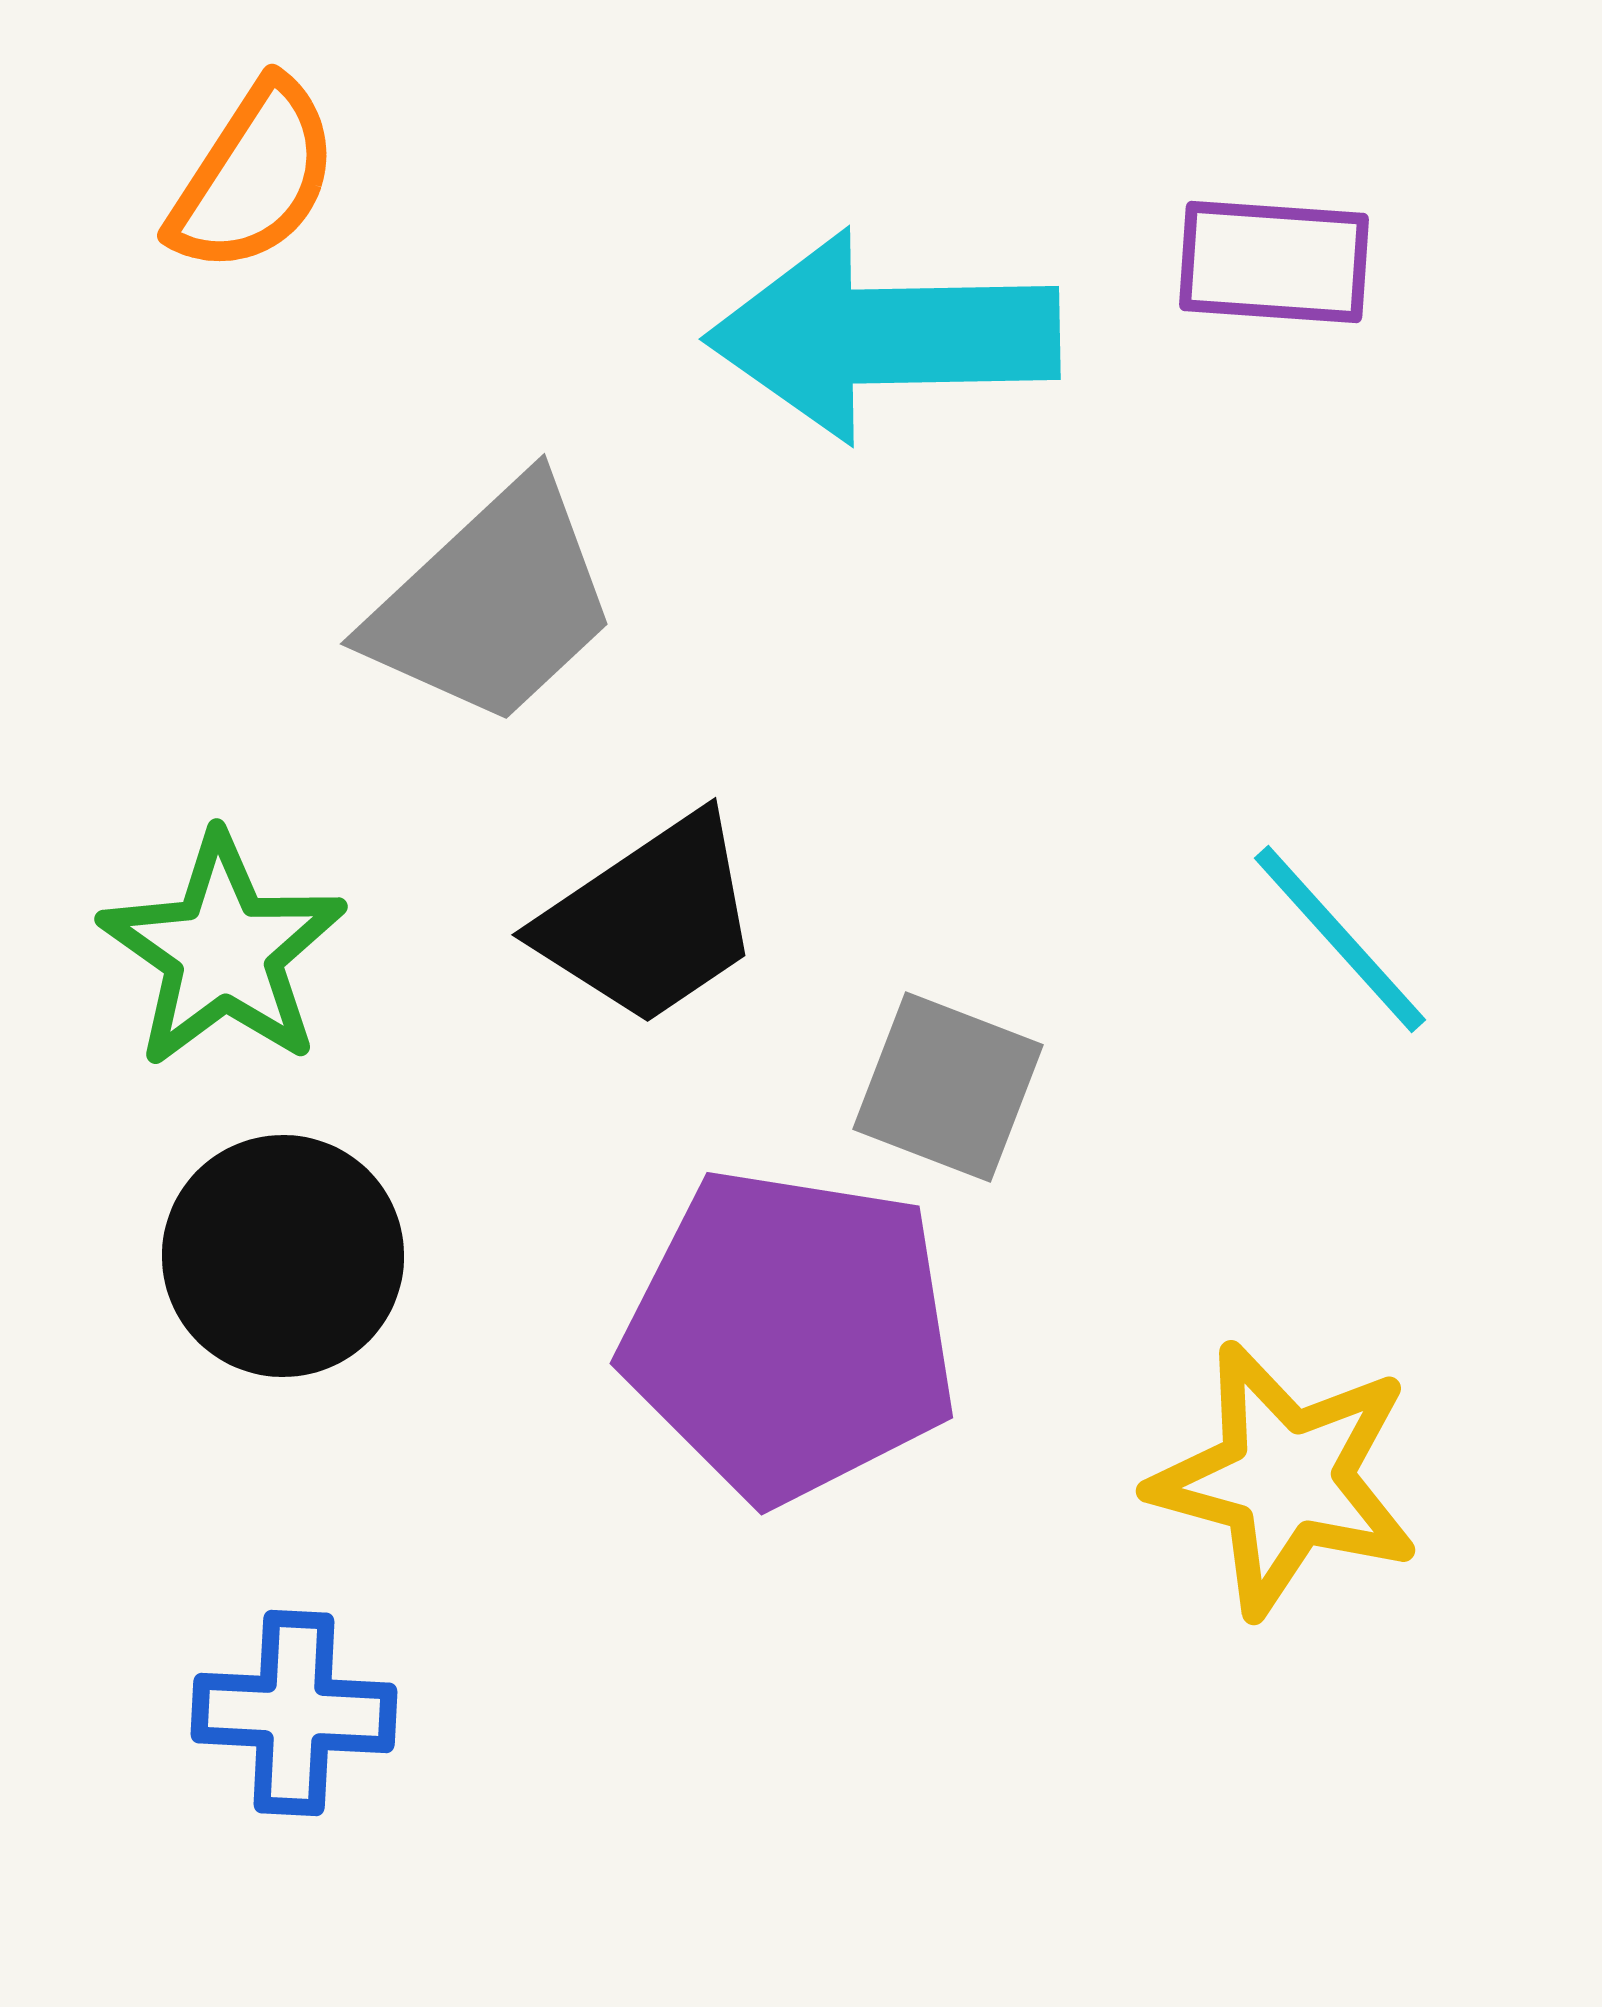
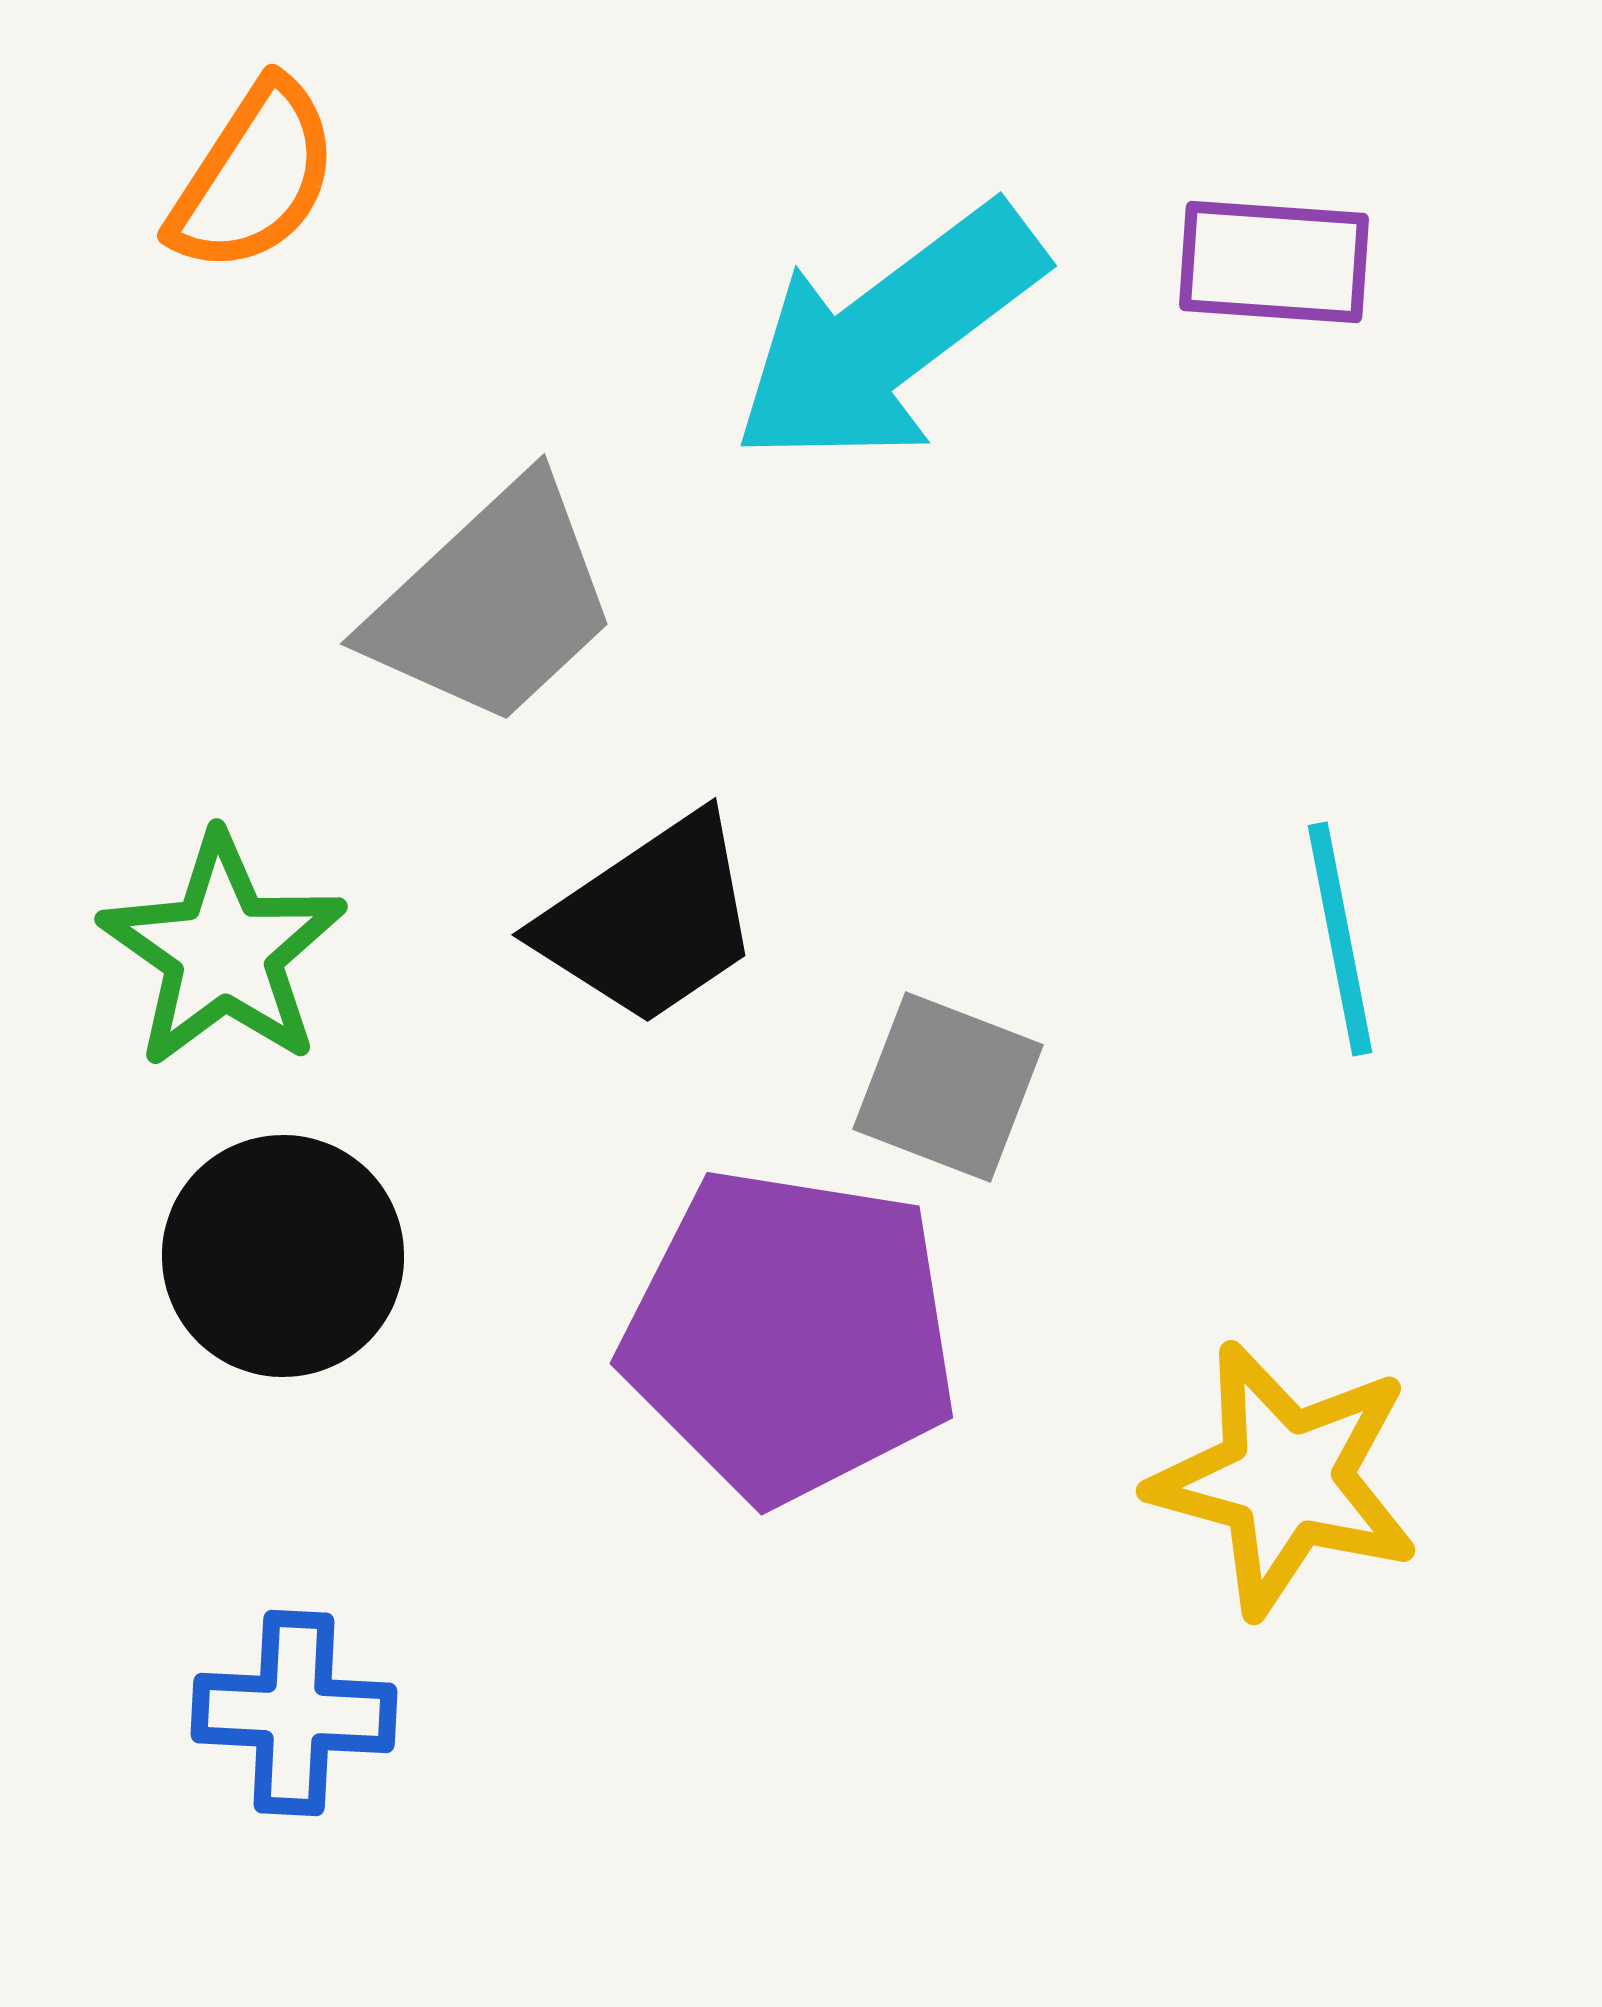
cyan arrow: moved 5 px right, 1 px up; rotated 36 degrees counterclockwise
cyan line: rotated 31 degrees clockwise
